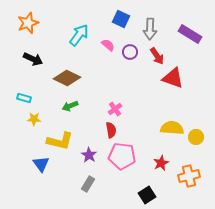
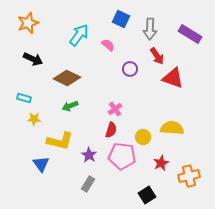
purple circle: moved 17 px down
red semicircle: rotated 28 degrees clockwise
yellow circle: moved 53 px left
